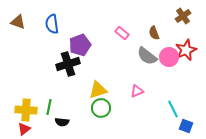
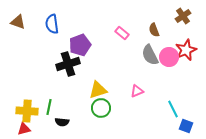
brown semicircle: moved 3 px up
gray semicircle: moved 3 px right, 1 px up; rotated 25 degrees clockwise
yellow cross: moved 1 px right, 1 px down
red triangle: rotated 24 degrees clockwise
